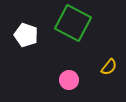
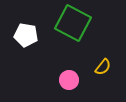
white pentagon: rotated 10 degrees counterclockwise
yellow semicircle: moved 6 px left
